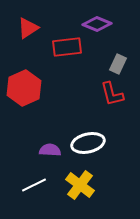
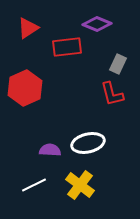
red hexagon: moved 1 px right
